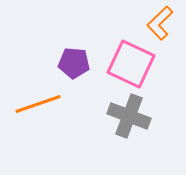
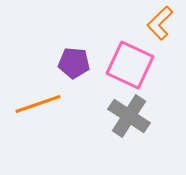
pink square: moved 1 px left, 1 px down
gray cross: rotated 12 degrees clockwise
